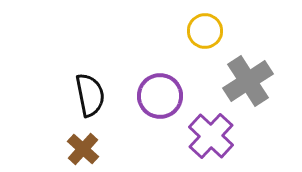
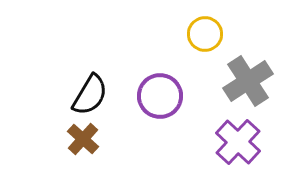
yellow circle: moved 3 px down
black semicircle: rotated 42 degrees clockwise
purple cross: moved 27 px right, 6 px down
brown cross: moved 10 px up
